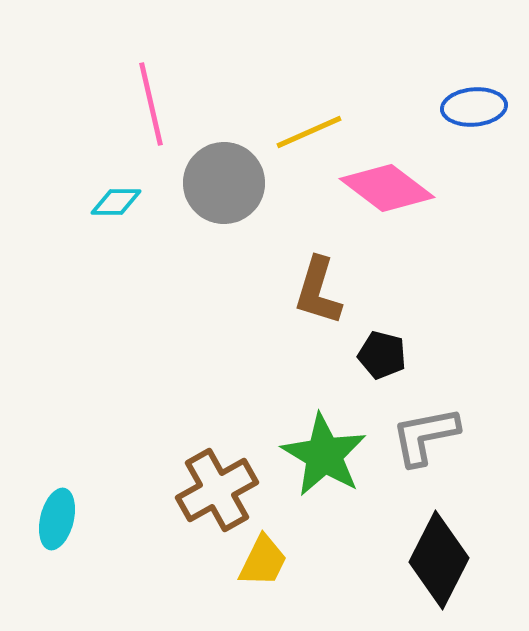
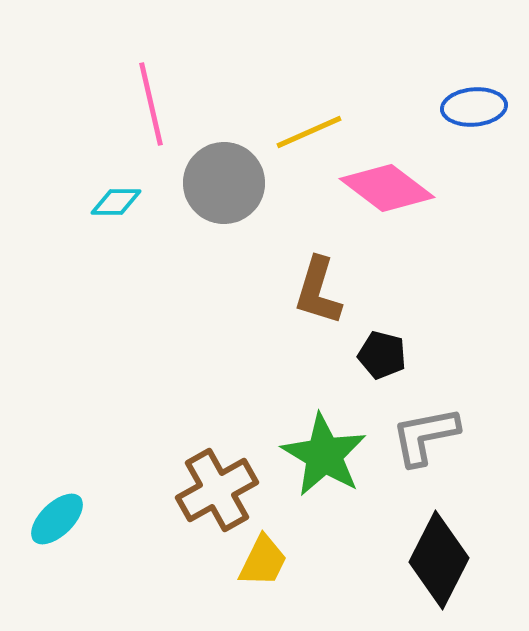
cyan ellipse: rotated 32 degrees clockwise
